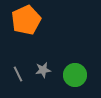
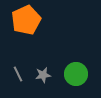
gray star: moved 5 px down
green circle: moved 1 px right, 1 px up
